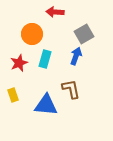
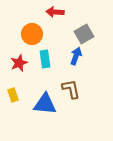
cyan rectangle: rotated 24 degrees counterclockwise
blue triangle: moved 1 px left, 1 px up
